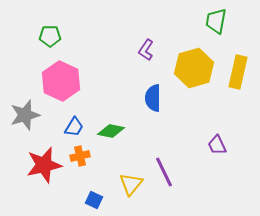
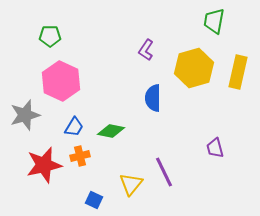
green trapezoid: moved 2 px left
purple trapezoid: moved 2 px left, 3 px down; rotated 10 degrees clockwise
